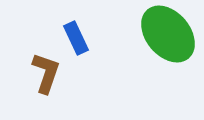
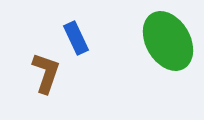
green ellipse: moved 7 px down; rotated 10 degrees clockwise
